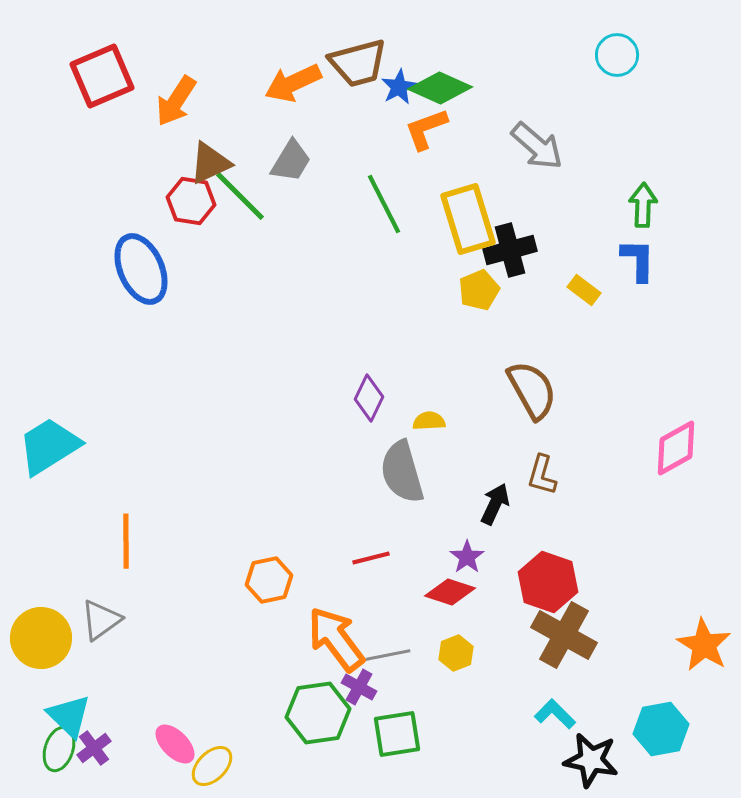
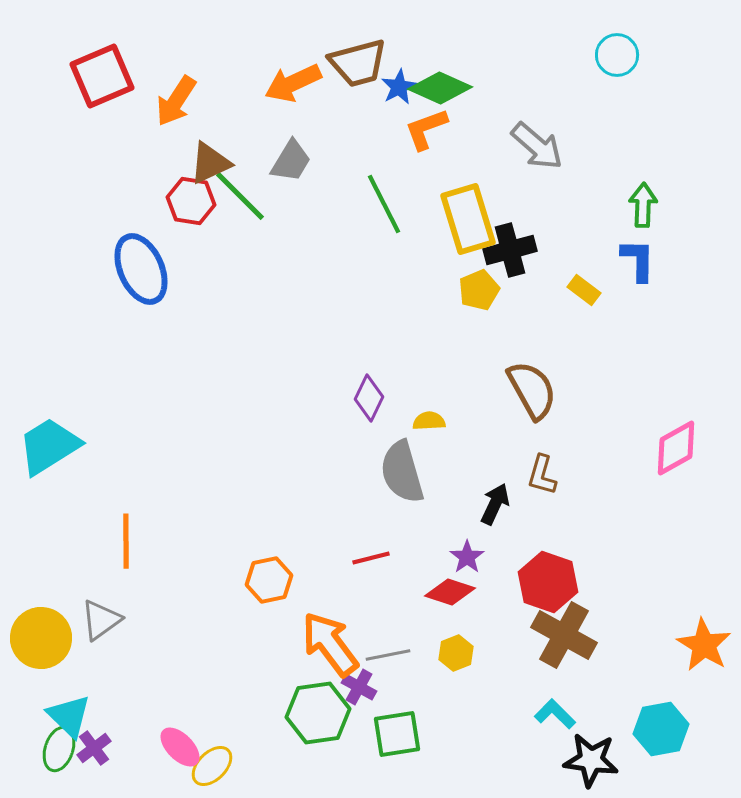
orange arrow at (336, 639): moved 6 px left, 5 px down
pink ellipse at (175, 744): moved 5 px right, 3 px down
black star at (591, 760): rotated 4 degrees counterclockwise
